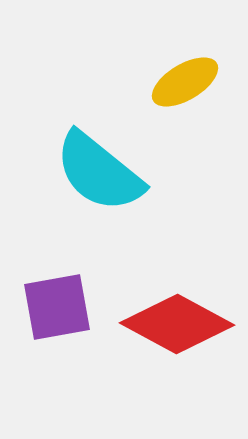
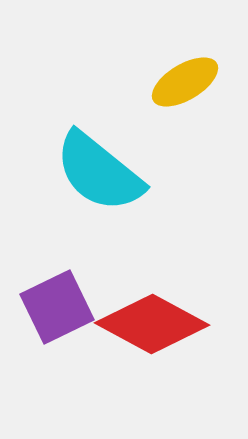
purple square: rotated 16 degrees counterclockwise
red diamond: moved 25 px left
